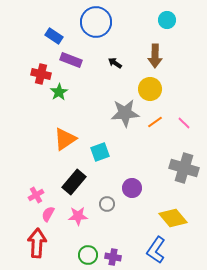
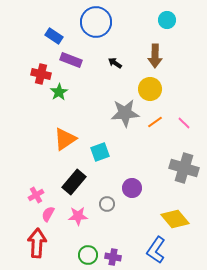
yellow diamond: moved 2 px right, 1 px down
